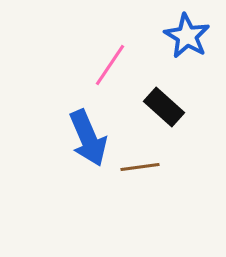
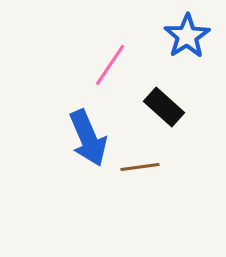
blue star: rotated 9 degrees clockwise
